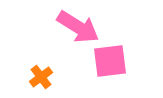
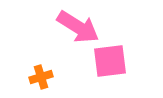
orange cross: rotated 20 degrees clockwise
